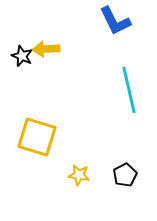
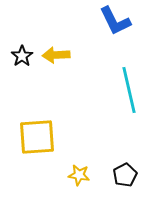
yellow arrow: moved 10 px right, 6 px down
black star: rotated 15 degrees clockwise
yellow square: rotated 21 degrees counterclockwise
